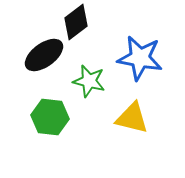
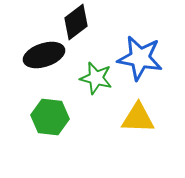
black ellipse: rotated 18 degrees clockwise
green star: moved 7 px right, 3 px up
yellow triangle: moved 6 px right; rotated 12 degrees counterclockwise
